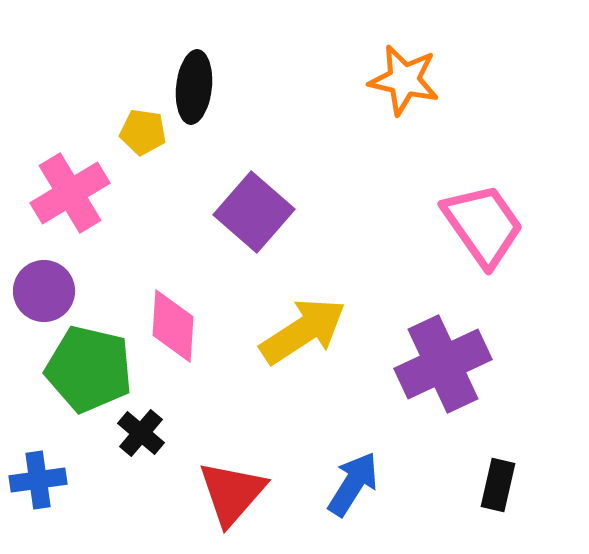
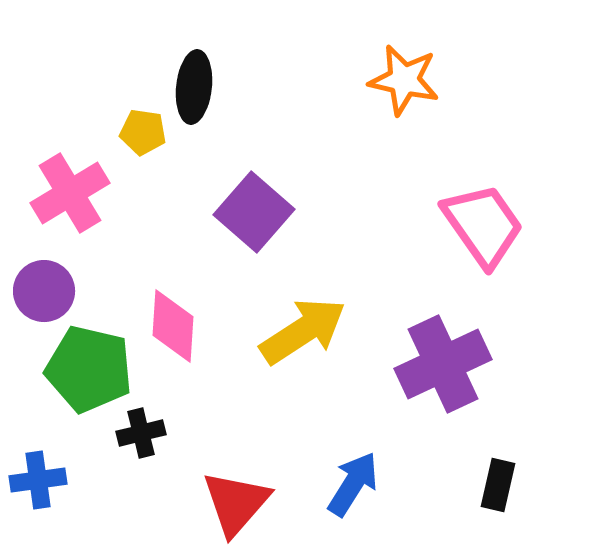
black cross: rotated 36 degrees clockwise
red triangle: moved 4 px right, 10 px down
